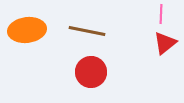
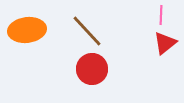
pink line: moved 1 px down
brown line: rotated 36 degrees clockwise
red circle: moved 1 px right, 3 px up
